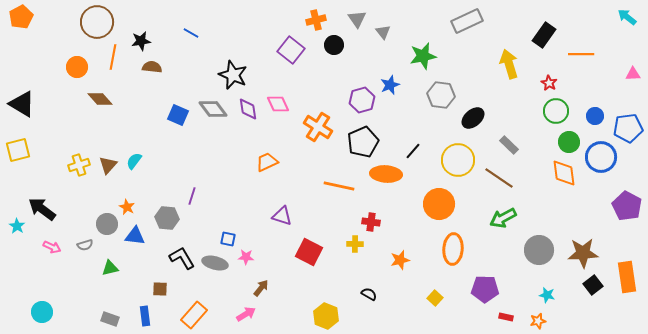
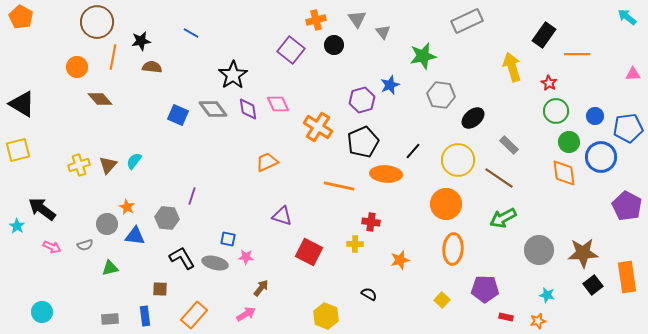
orange pentagon at (21, 17): rotated 15 degrees counterclockwise
orange line at (581, 54): moved 4 px left
yellow arrow at (509, 64): moved 3 px right, 3 px down
black star at (233, 75): rotated 16 degrees clockwise
orange circle at (439, 204): moved 7 px right
yellow square at (435, 298): moved 7 px right, 2 px down
gray rectangle at (110, 319): rotated 24 degrees counterclockwise
